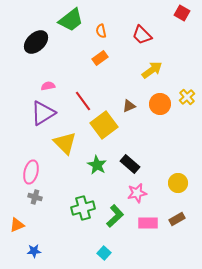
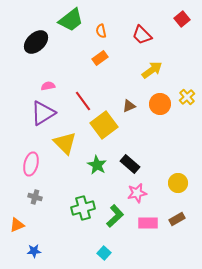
red square: moved 6 px down; rotated 21 degrees clockwise
pink ellipse: moved 8 px up
